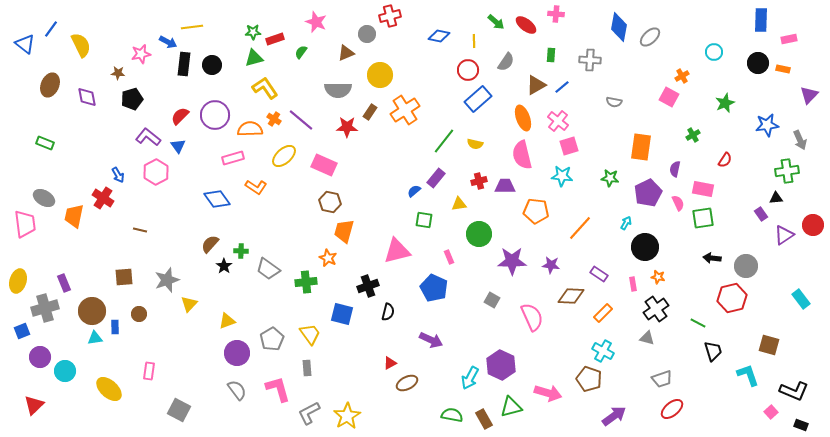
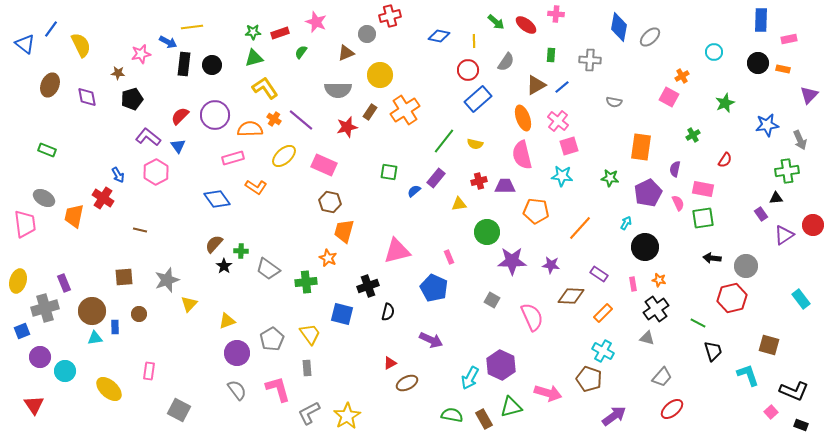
red rectangle at (275, 39): moved 5 px right, 6 px up
red star at (347, 127): rotated 15 degrees counterclockwise
green rectangle at (45, 143): moved 2 px right, 7 px down
green square at (424, 220): moved 35 px left, 48 px up
green circle at (479, 234): moved 8 px right, 2 px up
brown semicircle at (210, 244): moved 4 px right
orange star at (658, 277): moved 1 px right, 3 px down
gray trapezoid at (662, 379): moved 2 px up; rotated 30 degrees counterclockwise
red triangle at (34, 405): rotated 20 degrees counterclockwise
